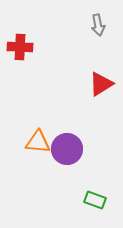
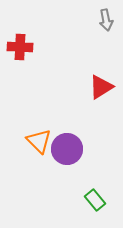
gray arrow: moved 8 px right, 5 px up
red triangle: moved 3 px down
orange triangle: moved 1 px right, 1 px up; rotated 40 degrees clockwise
green rectangle: rotated 30 degrees clockwise
